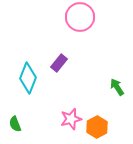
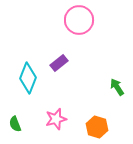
pink circle: moved 1 px left, 3 px down
purple rectangle: rotated 12 degrees clockwise
pink star: moved 15 px left
orange hexagon: rotated 15 degrees counterclockwise
